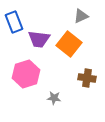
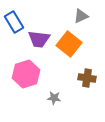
blue rectangle: rotated 10 degrees counterclockwise
